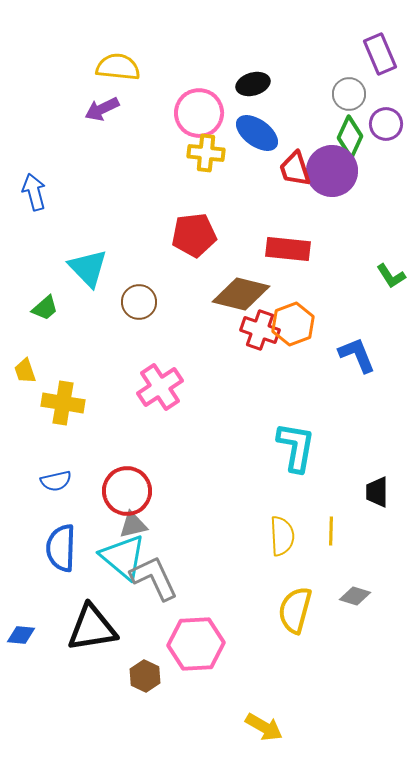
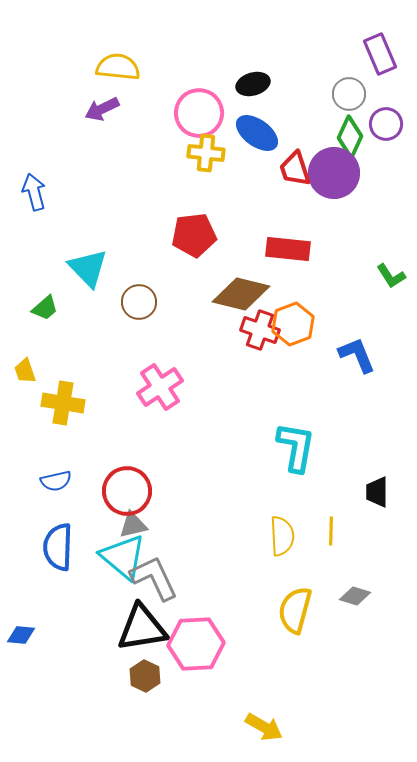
purple circle at (332, 171): moved 2 px right, 2 px down
blue semicircle at (61, 548): moved 3 px left, 1 px up
black triangle at (92, 628): moved 50 px right
